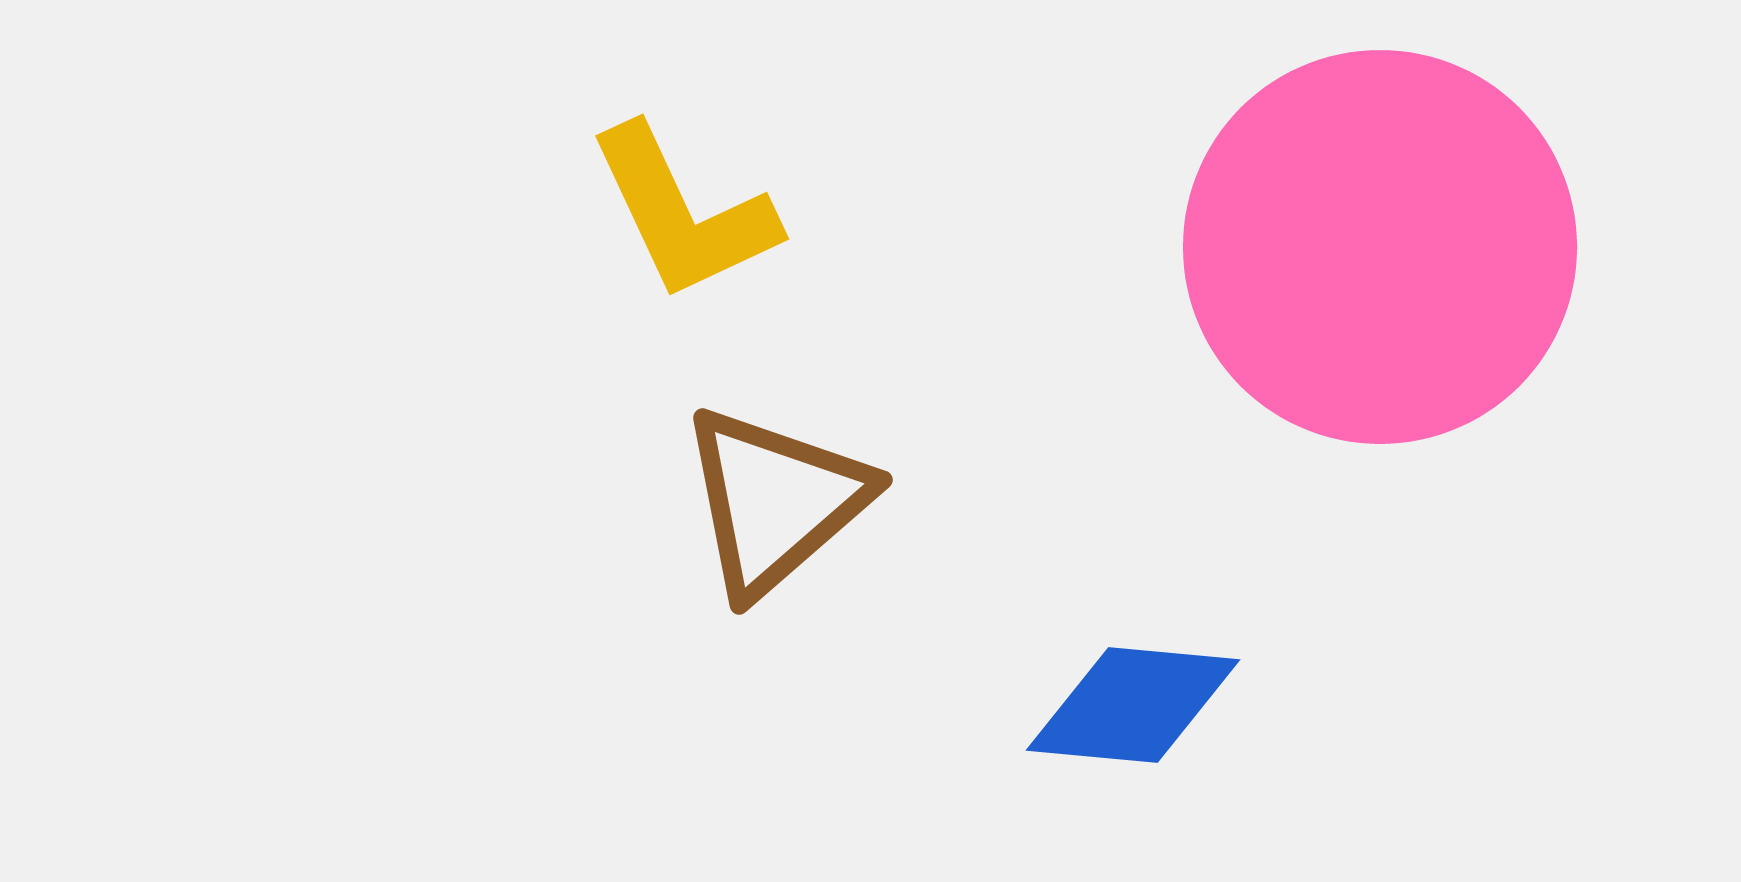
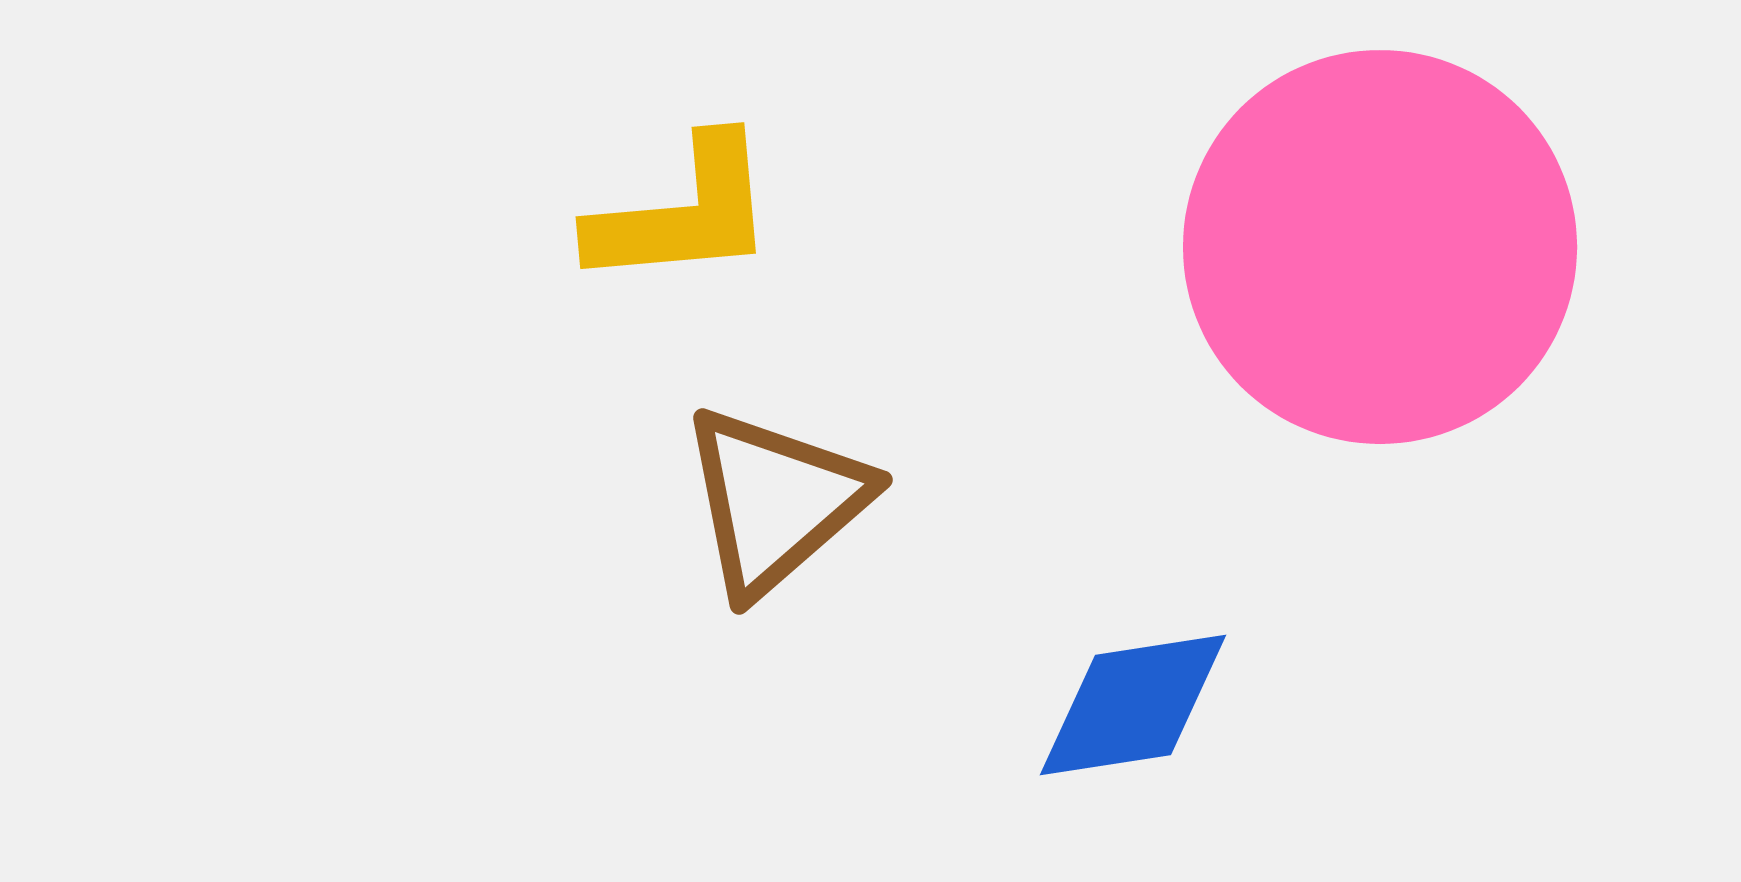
yellow L-shape: rotated 70 degrees counterclockwise
blue diamond: rotated 14 degrees counterclockwise
